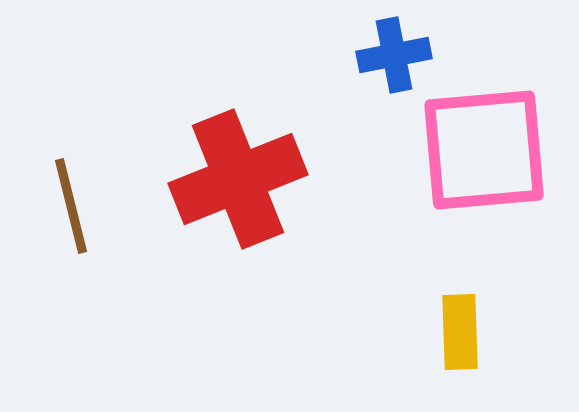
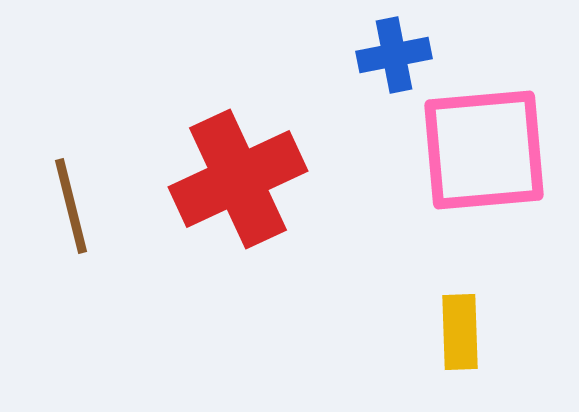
red cross: rotated 3 degrees counterclockwise
